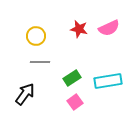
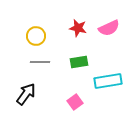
red star: moved 1 px left, 1 px up
green rectangle: moved 7 px right, 16 px up; rotated 24 degrees clockwise
black arrow: moved 1 px right
